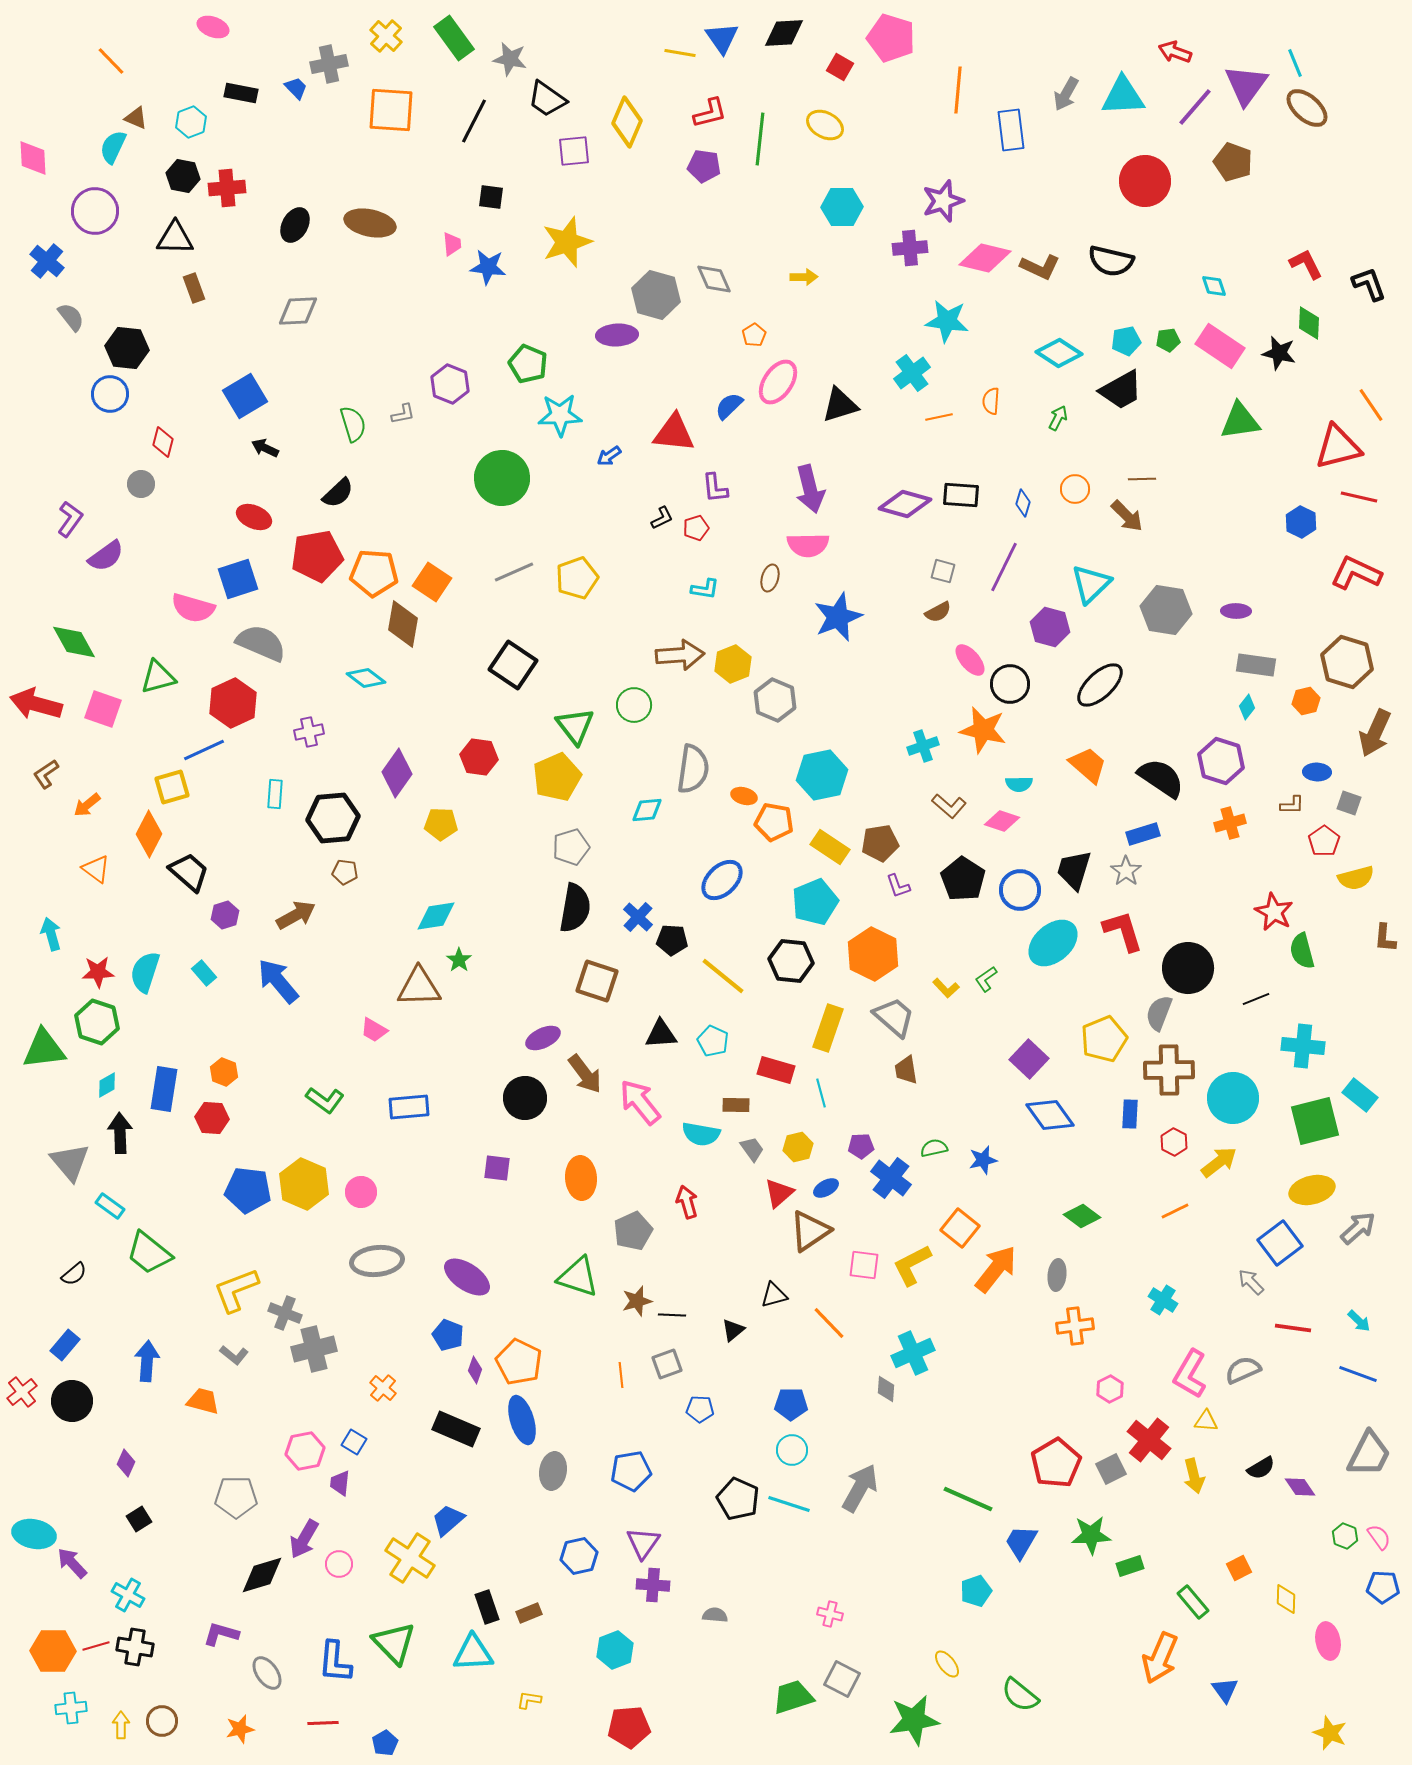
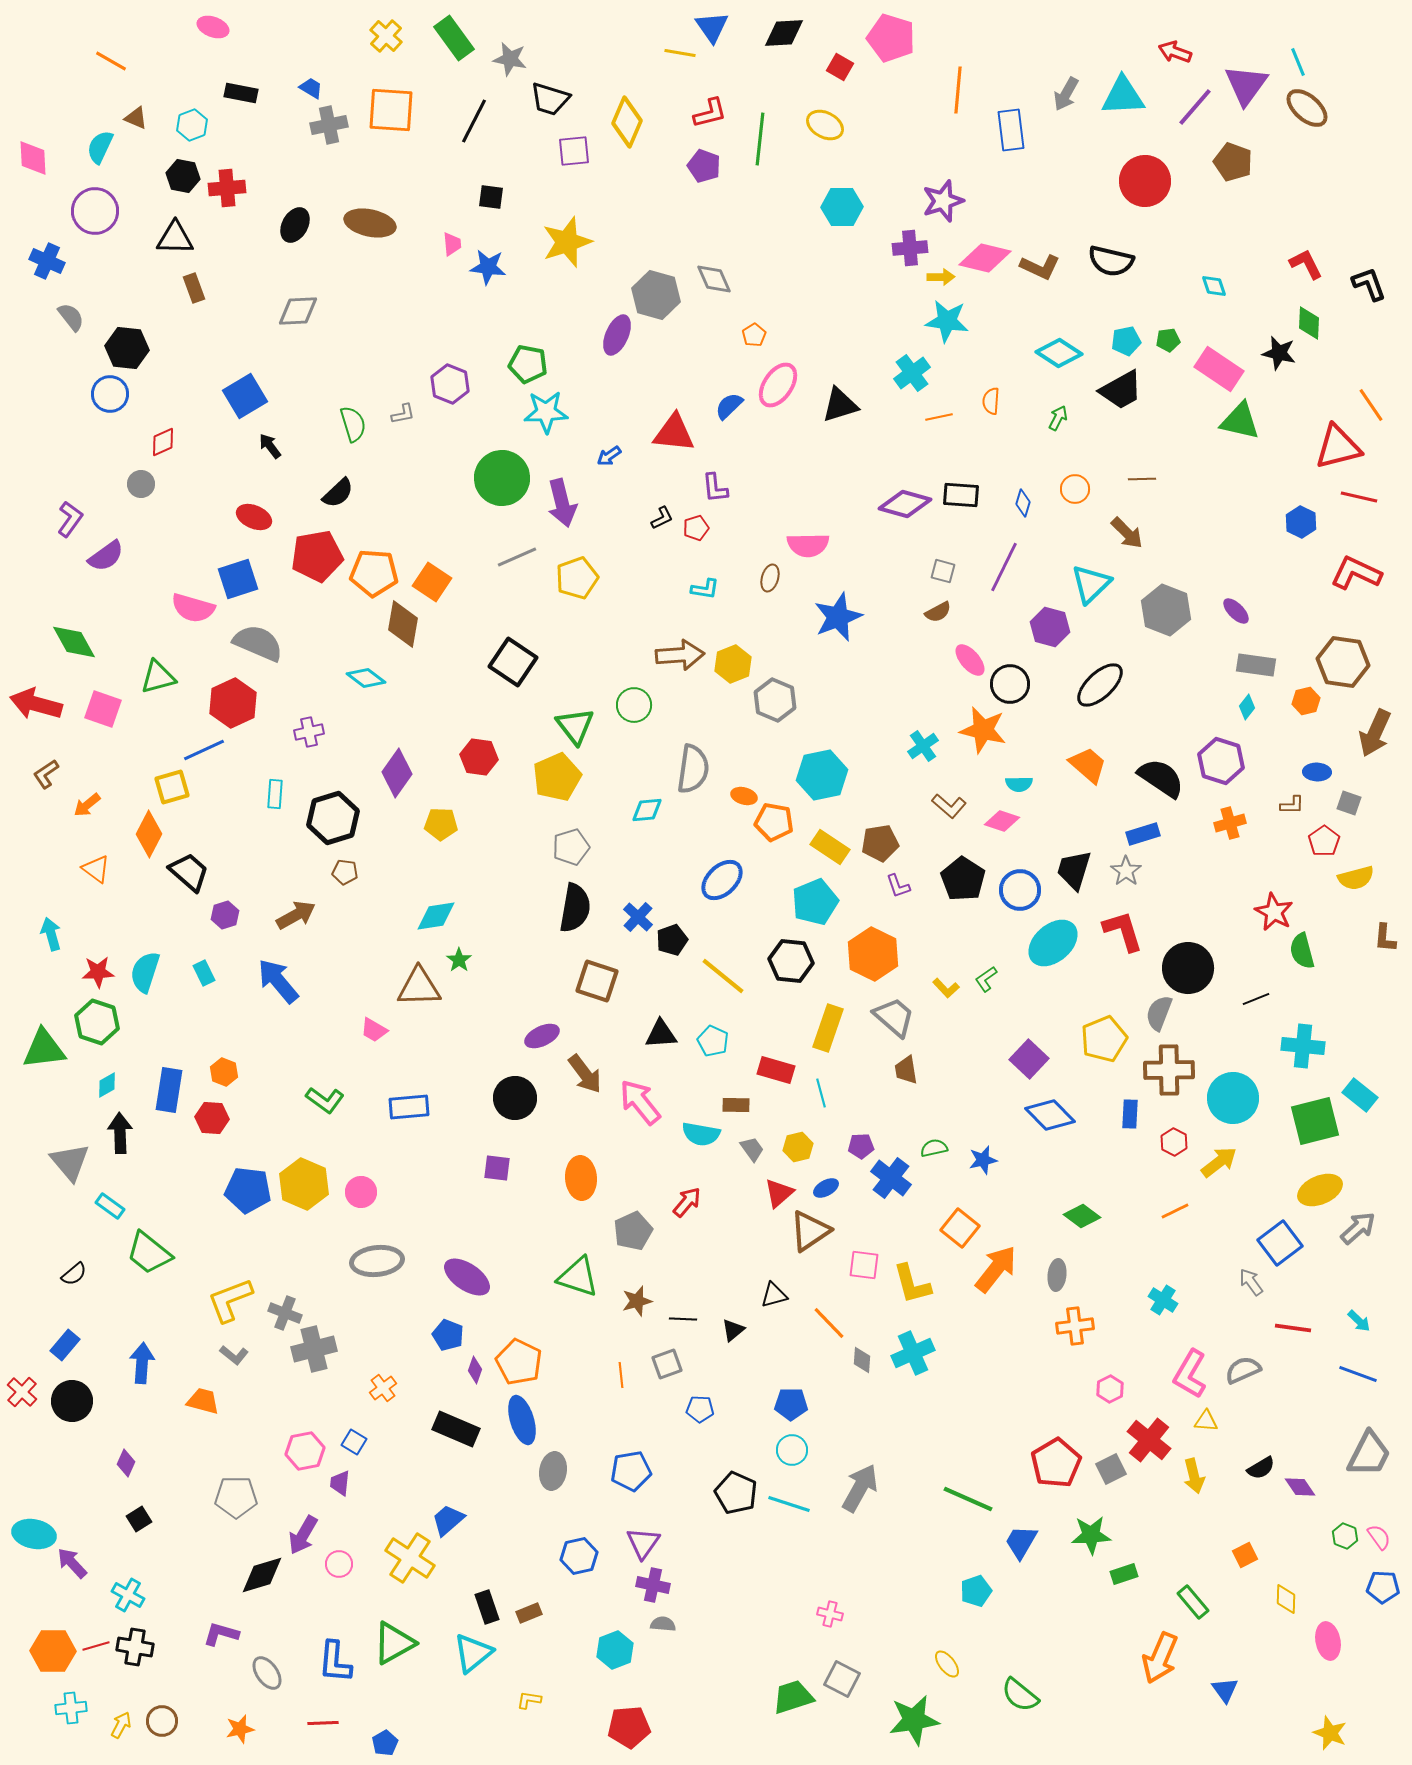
blue triangle at (722, 38): moved 10 px left, 11 px up
orange line at (111, 61): rotated 16 degrees counterclockwise
cyan line at (1295, 63): moved 3 px right, 1 px up
gray cross at (329, 64): moved 61 px down
blue trapezoid at (296, 88): moved 15 px right; rotated 15 degrees counterclockwise
black trapezoid at (547, 99): moved 3 px right; rotated 18 degrees counterclockwise
cyan hexagon at (191, 122): moved 1 px right, 3 px down
cyan semicircle at (113, 147): moved 13 px left
purple pentagon at (704, 166): rotated 12 degrees clockwise
blue cross at (47, 261): rotated 16 degrees counterclockwise
yellow arrow at (804, 277): moved 137 px right
purple ellipse at (617, 335): rotated 63 degrees counterclockwise
pink rectangle at (1220, 346): moved 1 px left, 23 px down
green pentagon at (528, 364): rotated 12 degrees counterclockwise
pink ellipse at (778, 382): moved 3 px down
cyan star at (560, 415): moved 14 px left, 3 px up
green triangle at (1240, 421): rotated 21 degrees clockwise
red diamond at (163, 442): rotated 52 degrees clockwise
black arrow at (265, 448): moved 5 px right, 2 px up; rotated 28 degrees clockwise
purple arrow at (810, 489): moved 248 px left, 14 px down
brown arrow at (1127, 516): moved 17 px down
gray line at (514, 572): moved 3 px right, 15 px up
gray hexagon at (1166, 610): rotated 12 degrees clockwise
purple ellipse at (1236, 611): rotated 44 degrees clockwise
gray semicircle at (261, 643): moved 3 px left
brown hexagon at (1347, 662): moved 4 px left; rotated 9 degrees counterclockwise
black square at (513, 665): moved 3 px up
cyan cross at (923, 746): rotated 16 degrees counterclockwise
black hexagon at (333, 818): rotated 12 degrees counterclockwise
black pentagon at (672, 940): rotated 24 degrees counterclockwise
cyan rectangle at (204, 973): rotated 15 degrees clockwise
purple ellipse at (543, 1038): moved 1 px left, 2 px up
blue rectangle at (164, 1089): moved 5 px right, 1 px down
black circle at (525, 1098): moved 10 px left
blue diamond at (1050, 1115): rotated 9 degrees counterclockwise
yellow ellipse at (1312, 1190): moved 8 px right; rotated 9 degrees counterclockwise
red arrow at (687, 1202): rotated 56 degrees clockwise
yellow L-shape at (912, 1265): moved 19 px down; rotated 78 degrees counterclockwise
gray arrow at (1251, 1282): rotated 8 degrees clockwise
yellow L-shape at (236, 1290): moved 6 px left, 10 px down
black line at (672, 1315): moved 11 px right, 4 px down
blue arrow at (147, 1361): moved 5 px left, 2 px down
orange cross at (383, 1388): rotated 12 degrees clockwise
gray diamond at (886, 1389): moved 24 px left, 29 px up
red cross at (22, 1392): rotated 8 degrees counterclockwise
black pentagon at (738, 1499): moved 2 px left, 6 px up
purple arrow at (304, 1539): moved 1 px left, 4 px up
green rectangle at (1130, 1566): moved 6 px left, 8 px down
orange square at (1239, 1568): moved 6 px right, 13 px up
purple cross at (653, 1585): rotated 8 degrees clockwise
gray semicircle at (715, 1615): moved 52 px left, 9 px down
green triangle at (394, 1643): rotated 45 degrees clockwise
cyan triangle at (473, 1653): rotated 36 degrees counterclockwise
yellow arrow at (121, 1725): rotated 28 degrees clockwise
